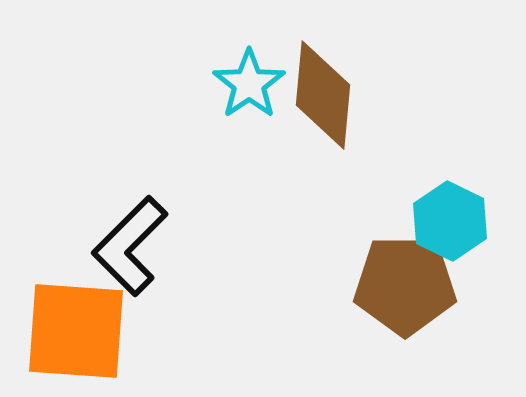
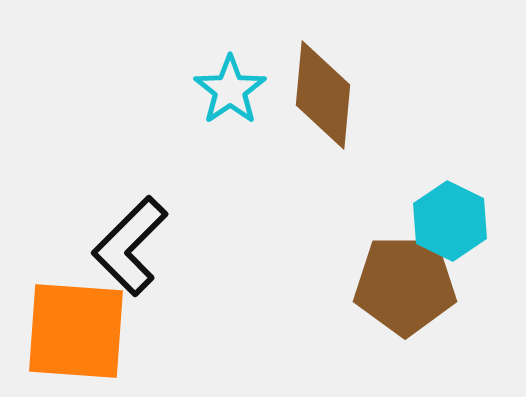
cyan star: moved 19 px left, 6 px down
